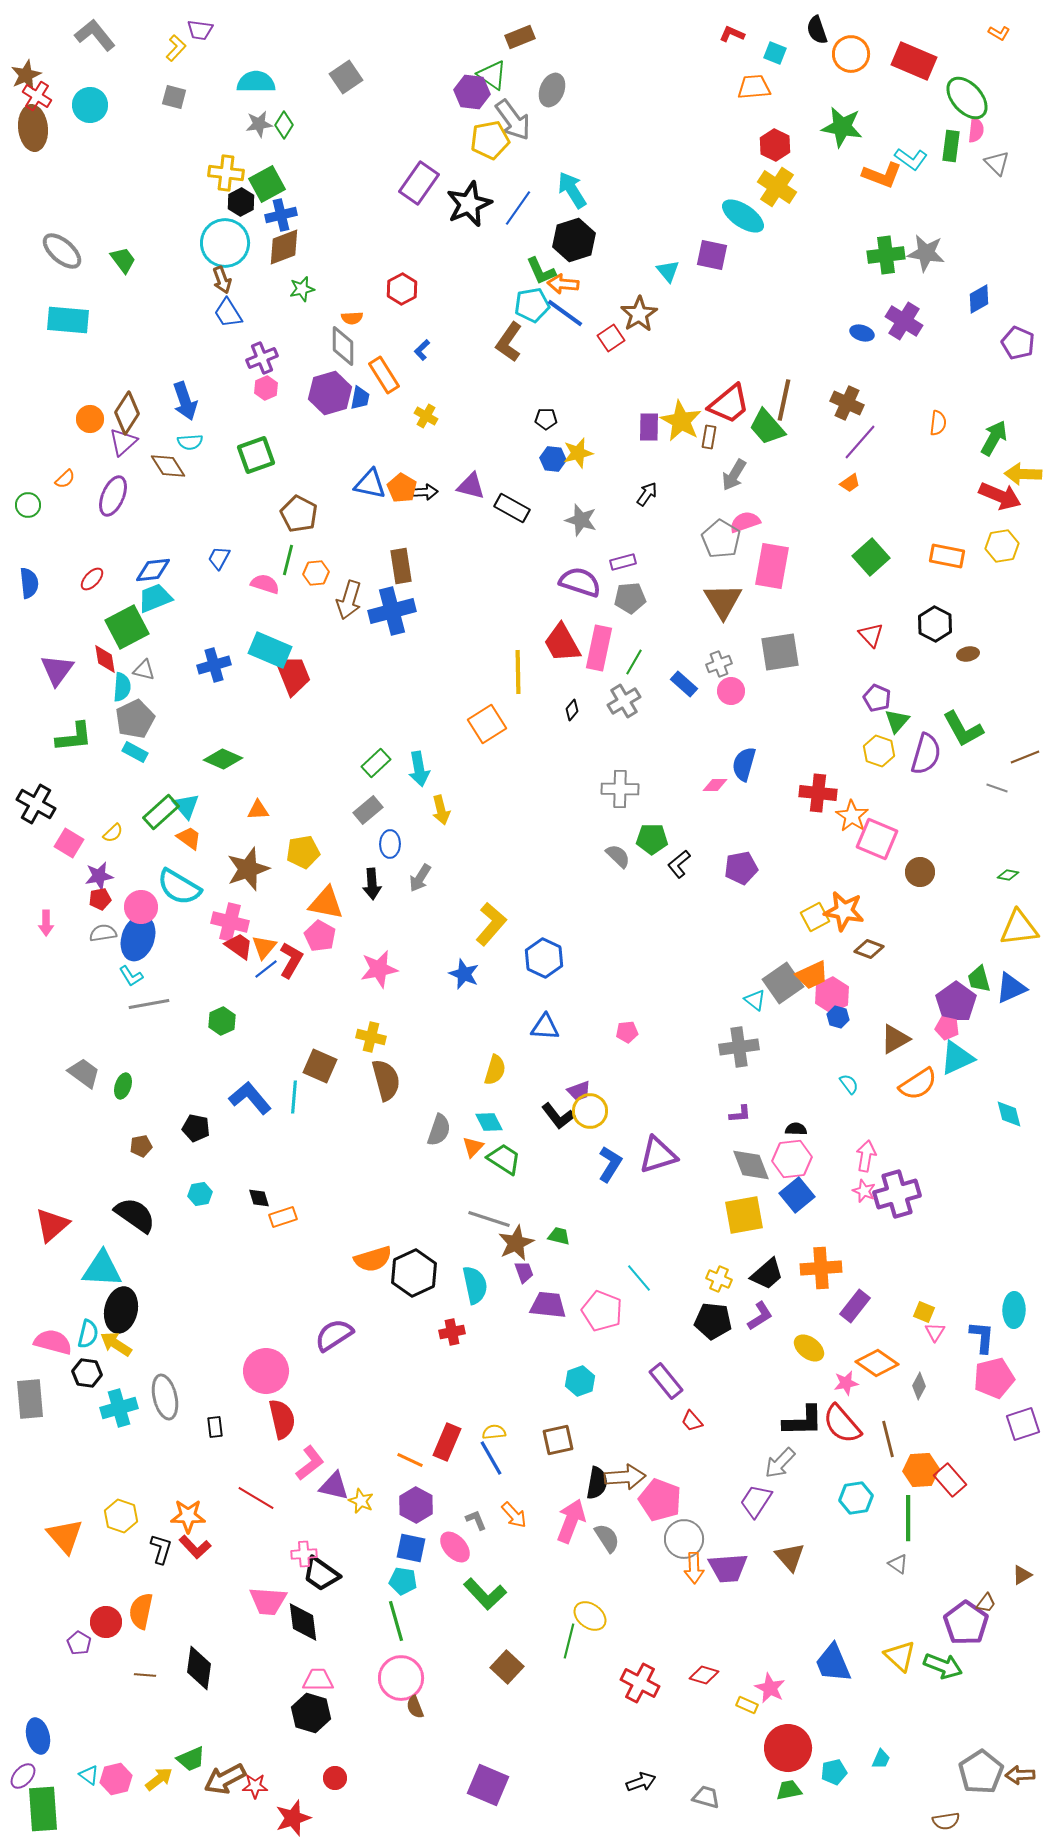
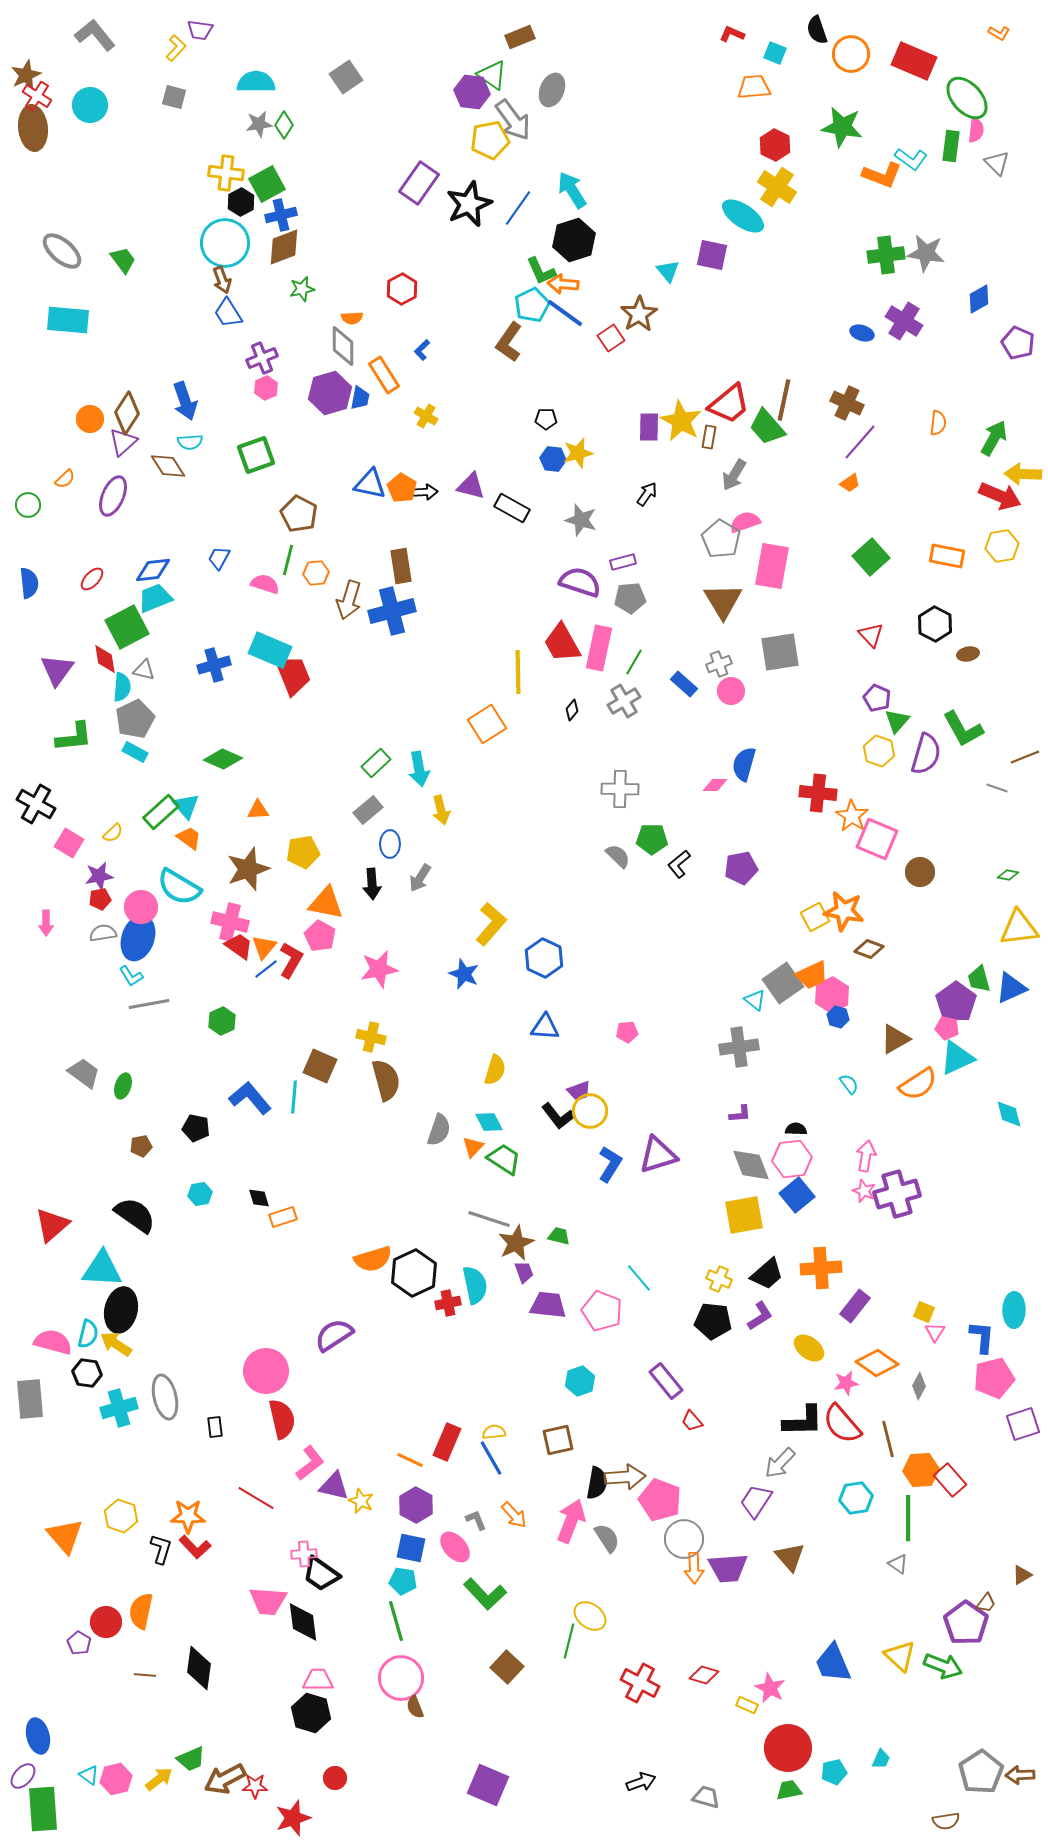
cyan pentagon at (532, 305): rotated 16 degrees counterclockwise
red cross at (452, 1332): moved 4 px left, 29 px up
